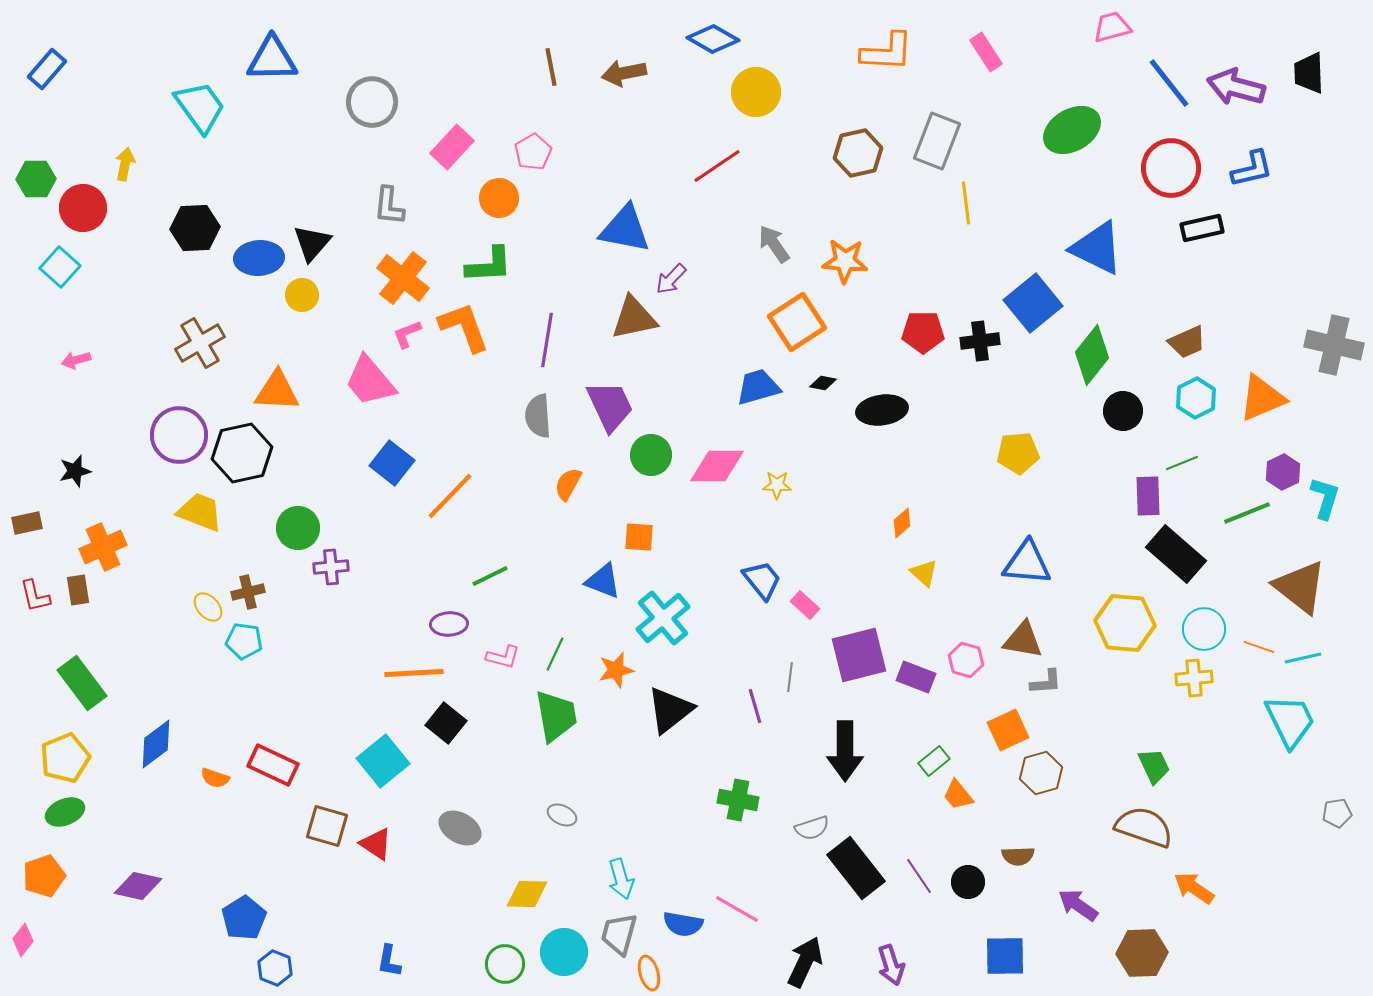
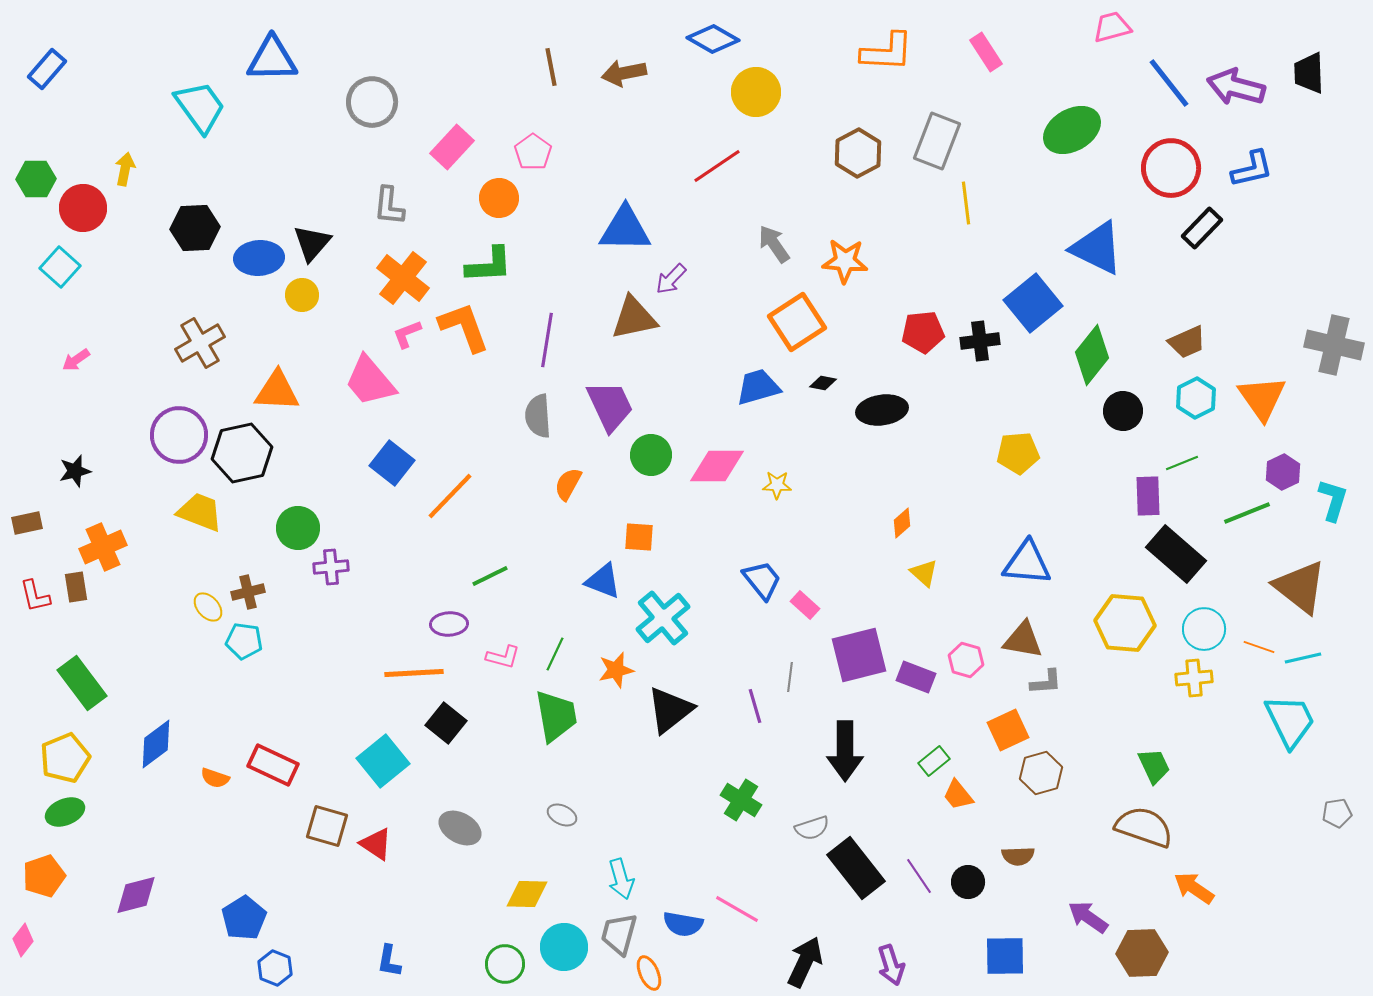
pink pentagon at (533, 152): rotated 6 degrees counterclockwise
brown hexagon at (858, 153): rotated 15 degrees counterclockwise
yellow arrow at (125, 164): moved 5 px down
black rectangle at (1202, 228): rotated 33 degrees counterclockwise
blue triangle at (625, 229): rotated 10 degrees counterclockwise
red pentagon at (923, 332): rotated 6 degrees counterclockwise
pink arrow at (76, 360): rotated 20 degrees counterclockwise
orange triangle at (1262, 398): rotated 42 degrees counterclockwise
cyan L-shape at (1325, 498): moved 8 px right, 2 px down
brown rectangle at (78, 590): moved 2 px left, 3 px up
green cross at (738, 800): moved 3 px right; rotated 21 degrees clockwise
purple diamond at (138, 886): moved 2 px left, 9 px down; rotated 27 degrees counterclockwise
purple arrow at (1078, 905): moved 10 px right, 12 px down
cyan circle at (564, 952): moved 5 px up
orange ellipse at (649, 973): rotated 8 degrees counterclockwise
